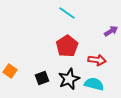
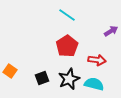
cyan line: moved 2 px down
